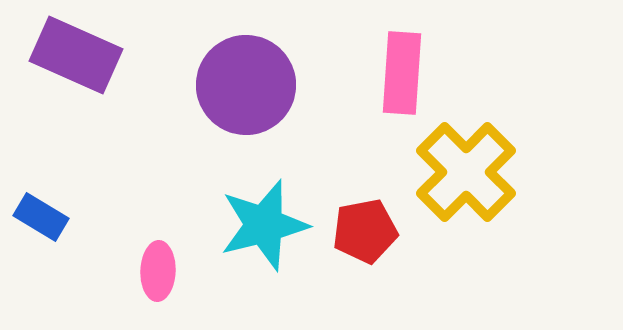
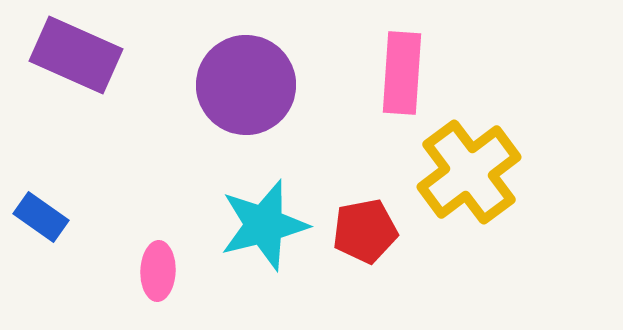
yellow cross: moved 3 px right; rotated 8 degrees clockwise
blue rectangle: rotated 4 degrees clockwise
